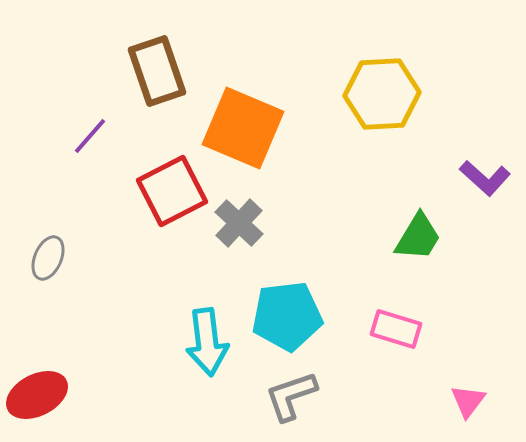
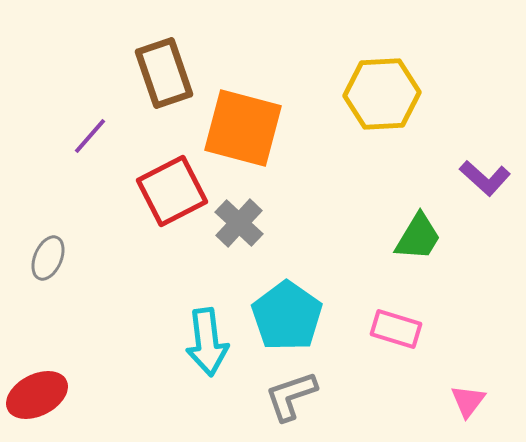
brown rectangle: moved 7 px right, 2 px down
orange square: rotated 8 degrees counterclockwise
cyan pentagon: rotated 30 degrees counterclockwise
